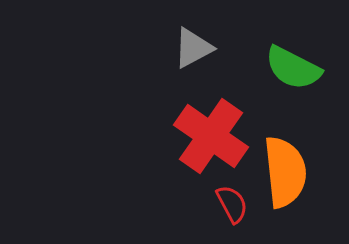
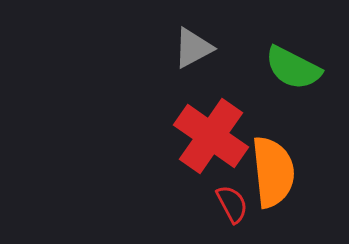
orange semicircle: moved 12 px left
